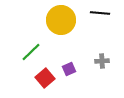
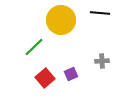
green line: moved 3 px right, 5 px up
purple square: moved 2 px right, 5 px down
